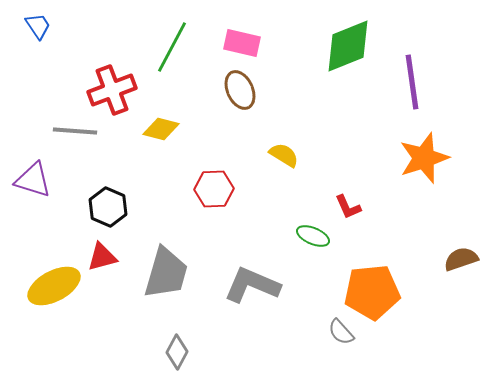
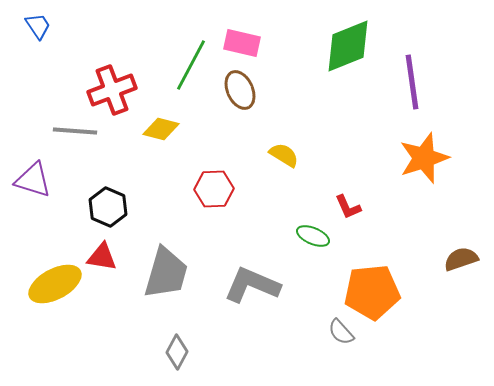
green line: moved 19 px right, 18 px down
red triangle: rotated 24 degrees clockwise
yellow ellipse: moved 1 px right, 2 px up
